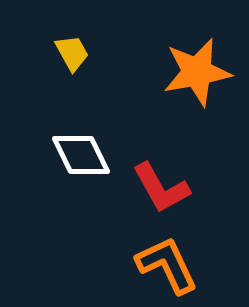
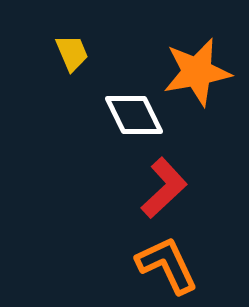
yellow trapezoid: rotated 6 degrees clockwise
white diamond: moved 53 px right, 40 px up
red L-shape: moved 3 px right; rotated 104 degrees counterclockwise
